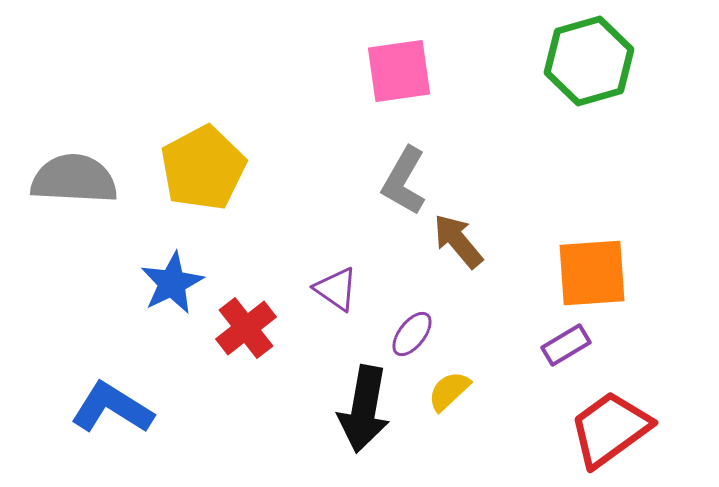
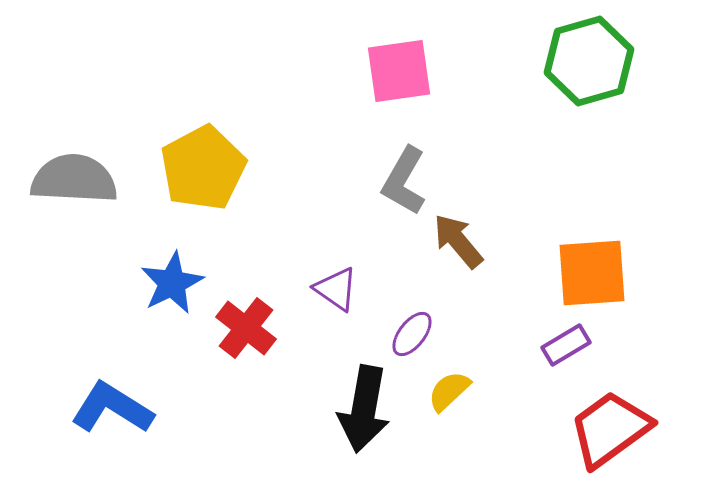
red cross: rotated 14 degrees counterclockwise
